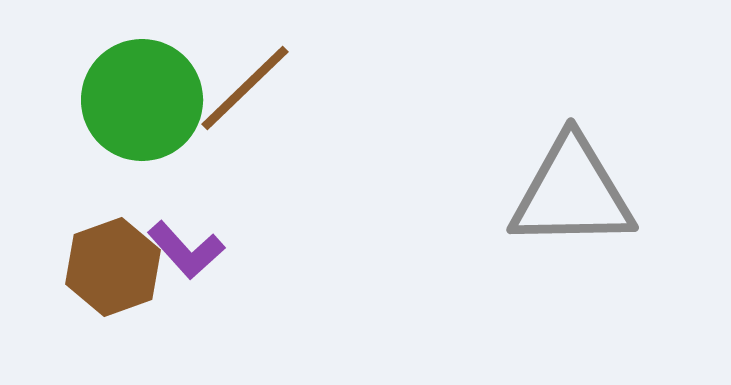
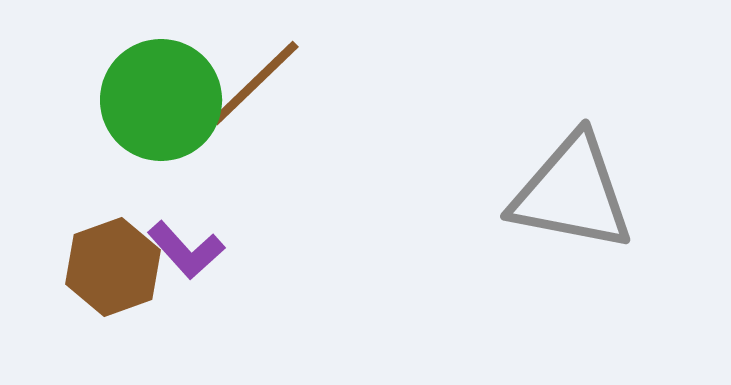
brown line: moved 10 px right, 5 px up
green circle: moved 19 px right
gray triangle: rotated 12 degrees clockwise
